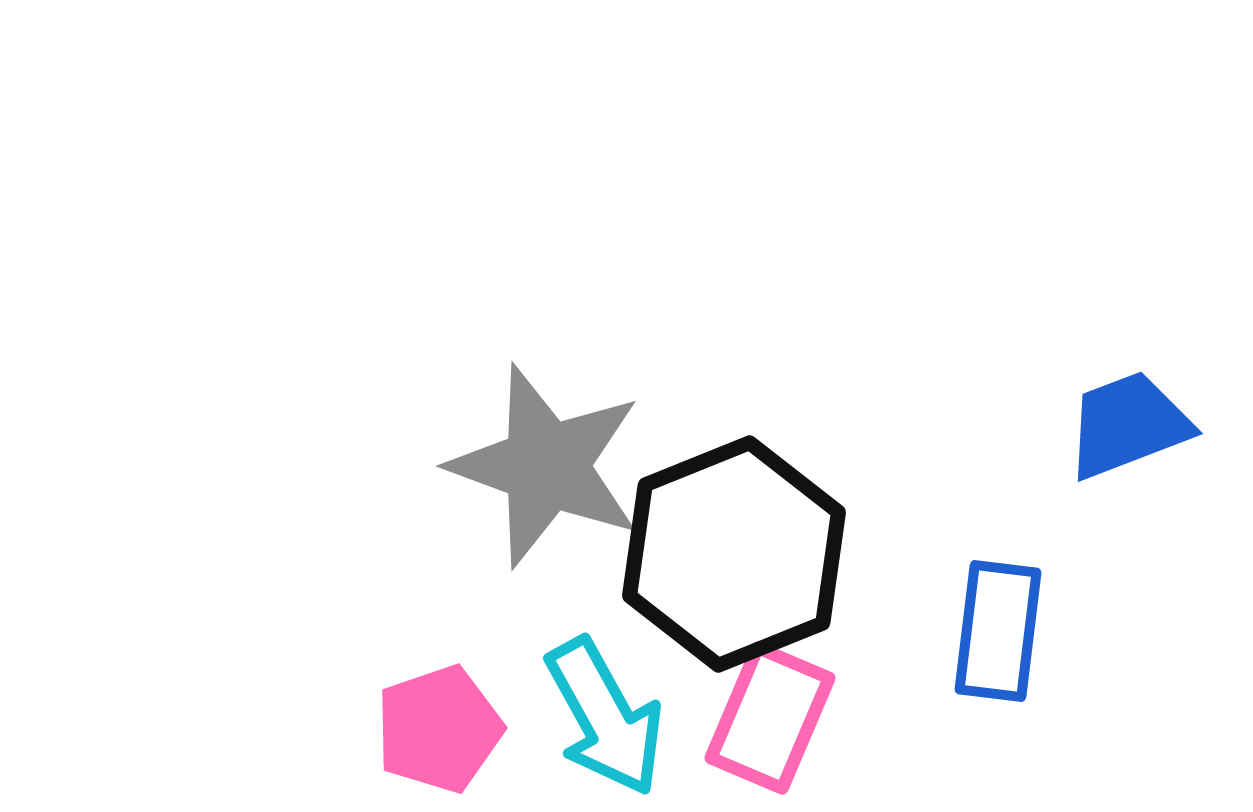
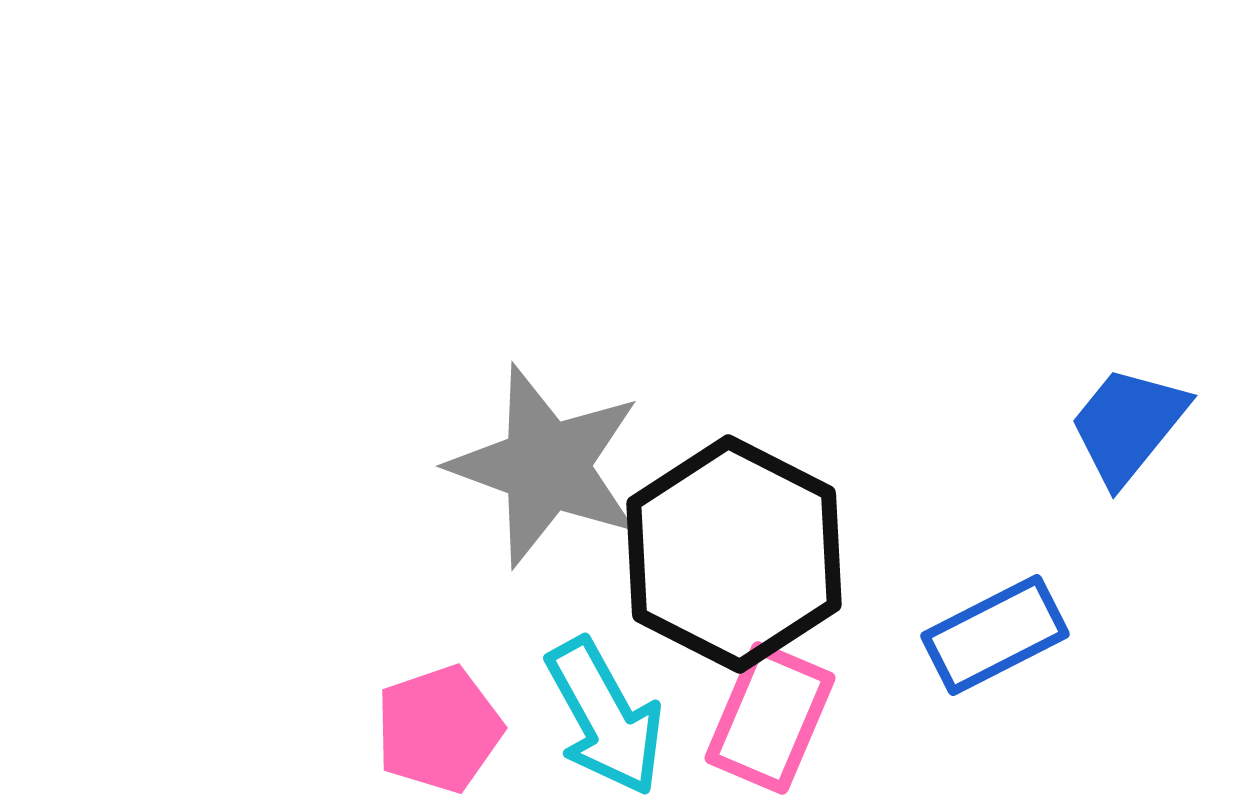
blue trapezoid: rotated 30 degrees counterclockwise
black hexagon: rotated 11 degrees counterclockwise
blue rectangle: moved 3 px left, 4 px down; rotated 56 degrees clockwise
